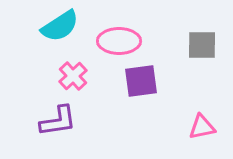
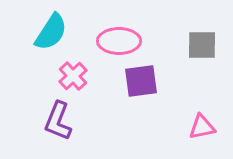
cyan semicircle: moved 9 px left, 6 px down; rotated 24 degrees counterclockwise
purple L-shape: rotated 120 degrees clockwise
